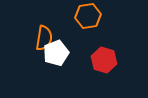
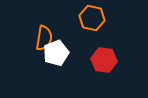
orange hexagon: moved 4 px right, 2 px down; rotated 20 degrees clockwise
red hexagon: rotated 10 degrees counterclockwise
